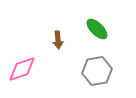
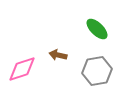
brown arrow: moved 15 px down; rotated 108 degrees clockwise
